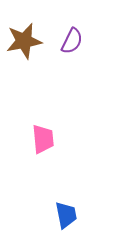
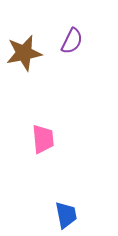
brown star: moved 12 px down
